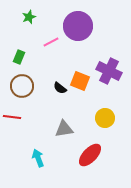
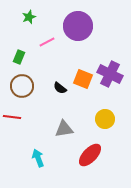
pink line: moved 4 px left
purple cross: moved 1 px right, 3 px down
orange square: moved 3 px right, 2 px up
yellow circle: moved 1 px down
